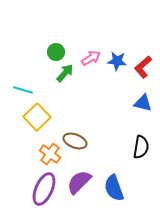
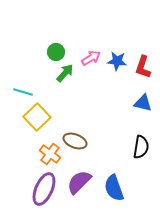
red L-shape: rotated 30 degrees counterclockwise
cyan line: moved 2 px down
